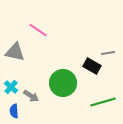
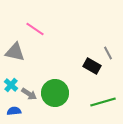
pink line: moved 3 px left, 1 px up
gray line: rotated 72 degrees clockwise
green circle: moved 8 px left, 10 px down
cyan cross: moved 2 px up
gray arrow: moved 2 px left, 2 px up
blue semicircle: rotated 88 degrees clockwise
